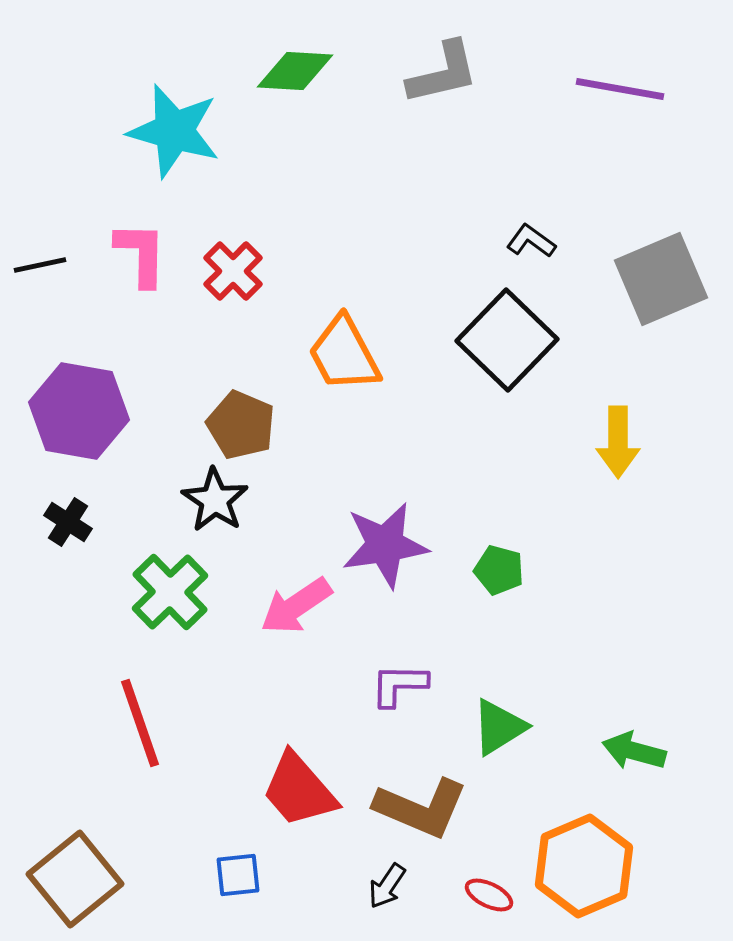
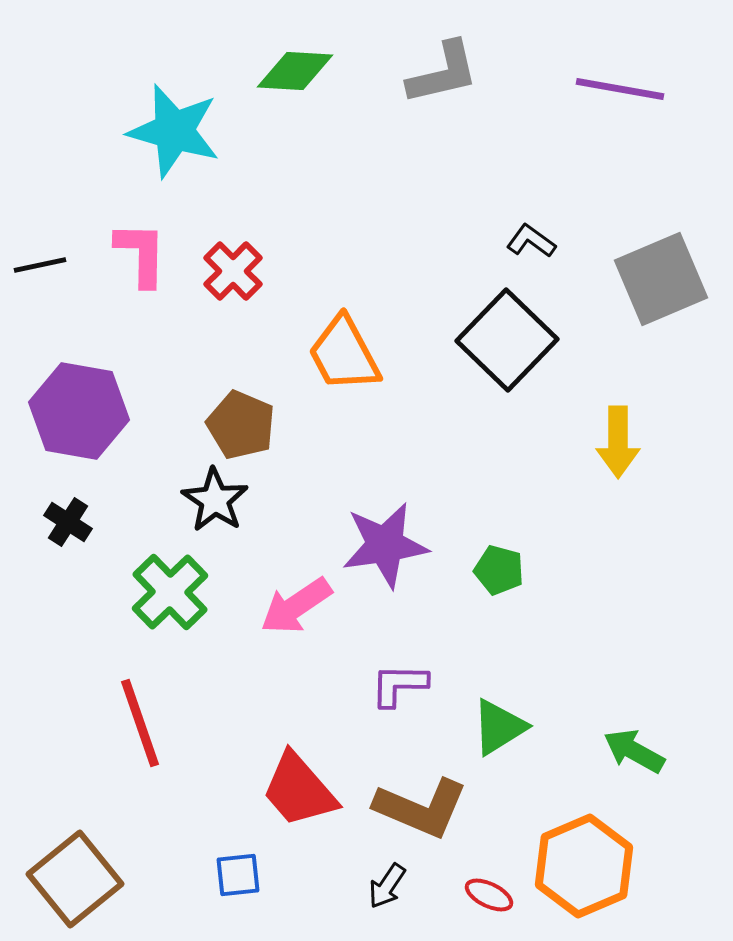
green arrow: rotated 14 degrees clockwise
